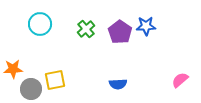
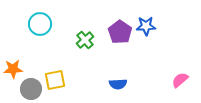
green cross: moved 1 px left, 11 px down
